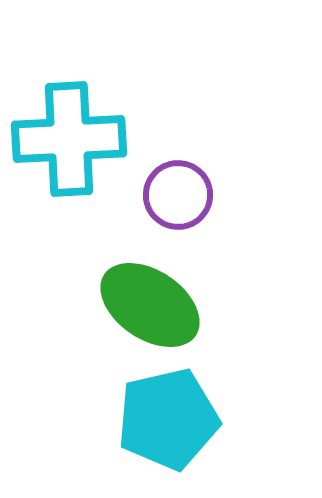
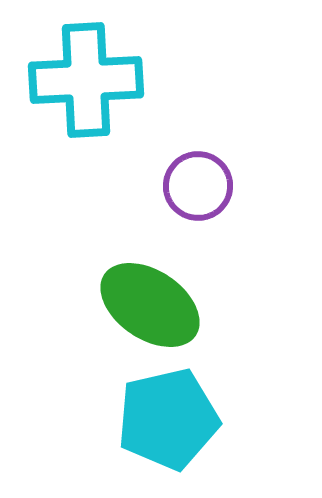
cyan cross: moved 17 px right, 59 px up
purple circle: moved 20 px right, 9 px up
